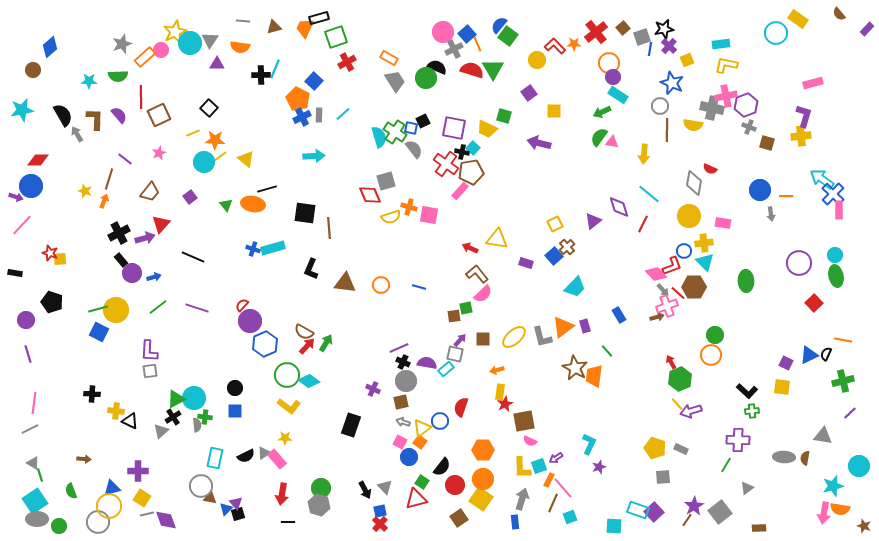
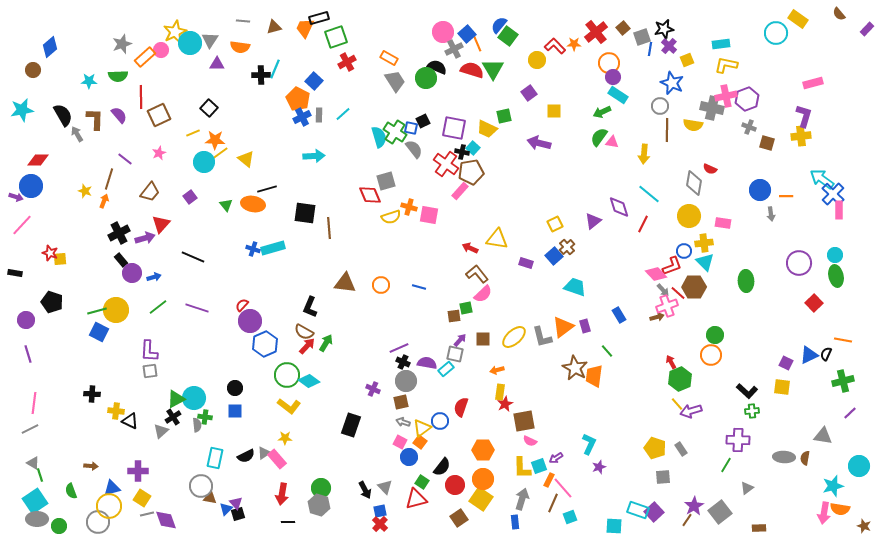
purple hexagon at (746, 105): moved 1 px right, 6 px up
green square at (504, 116): rotated 28 degrees counterclockwise
yellow line at (218, 158): moved 1 px right, 4 px up
black L-shape at (311, 269): moved 1 px left, 38 px down
cyan trapezoid at (575, 287): rotated 115 degrees counterclockwise
green line at (98, 309): moved 1 px left, 2 px down
gray rectangle at (681, 449): rotated 32 degrees clockwise
brown arrow at (84, 459): moved 7 px right, 7 px down
